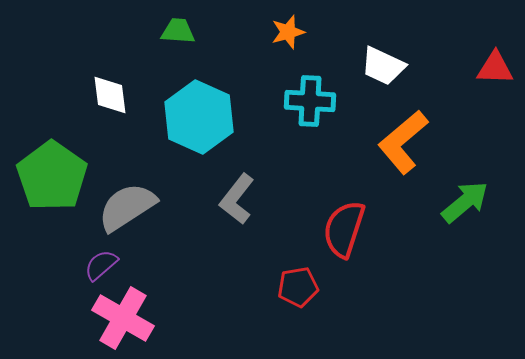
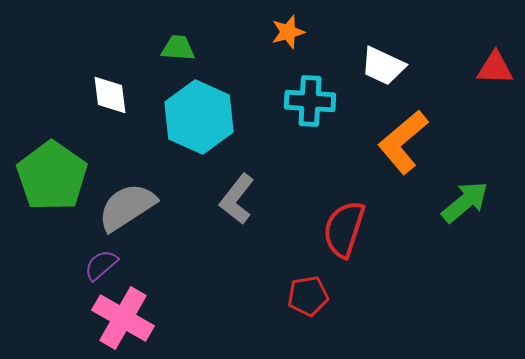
green trapezoid: moved 17 px down
red pentagon: moved 10 px right, 9 px down
